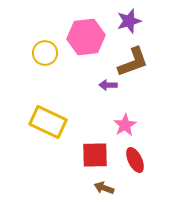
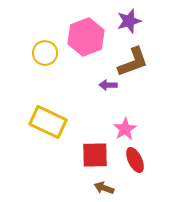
pink hexagon: rotated 15 degrees counterclockwise
pink star: moved 4 px down
